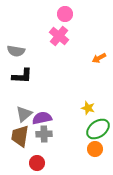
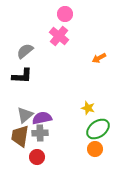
gray semicircle: moved 9 px right; rotated 132 degrees clockwise
gray triangle: moved 1 px right, 1 px down
gray cross: moved 4 px left, 1 px up
red circle: moved 6 px up
